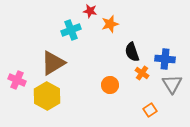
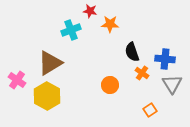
orange star: rotated 18 degrees clockwise
brown triangle: moved 3 px left
pink cross: rotated 12 degrees clockwise
